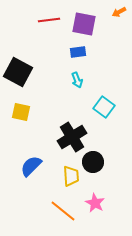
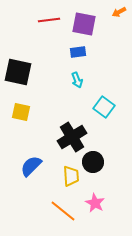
black square: rotated 16 degrees counterclockwise
